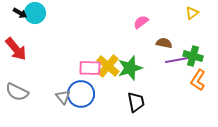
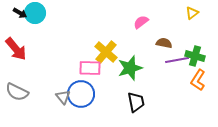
green cross: moved 2 px right
yellow cross: moved 2 px left, 14 px up
